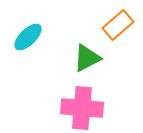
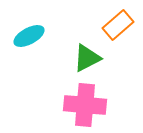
cyan ellipse: moved 1 px right, 1 px up; rotated 16 degrees clockwise
pink cross: moved 3 px right, 3 px up
